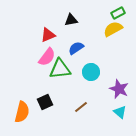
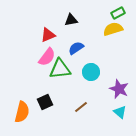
yellow semicircle: rotated 12 degrees clockwise
